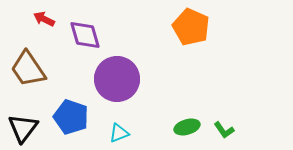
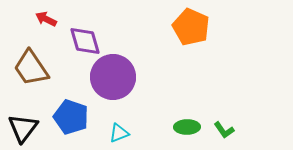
red arrow: moved 2 px right
purple diamond: moved 6 px down
brown trapezoid: moved 3 px right, 1 px up
purple circle: moved 4 px left, 2 px up
green ellipse: rotated 15 degrees clockwise
